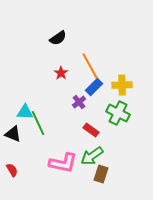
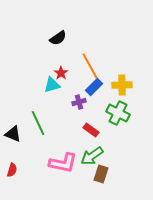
purple cross: rotated 24 degrees clockwise
cyan triangle: moved 27 px right, 27 px up; rotated 18 degrees counterclockwise
red semicircle: rotated 48 degrees clockwise
